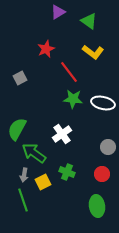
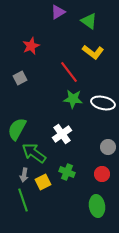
red star: moved 15 px left, 3 px up
